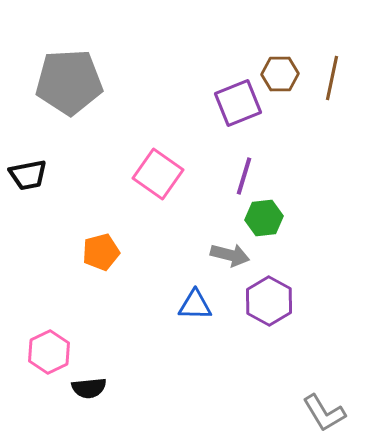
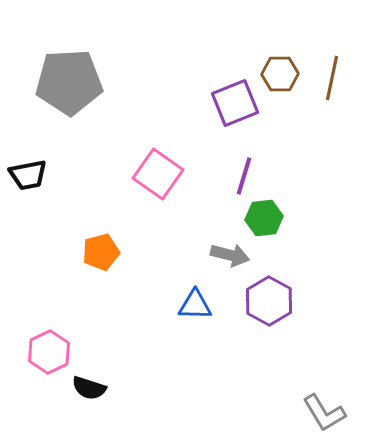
purple square: moved 3 px left
black semicircle: rotated 24 degrees clockwise
